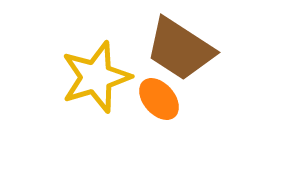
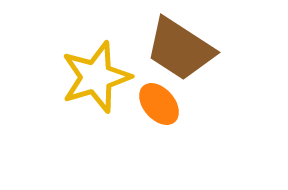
orange ellipse: moved 5 px down
